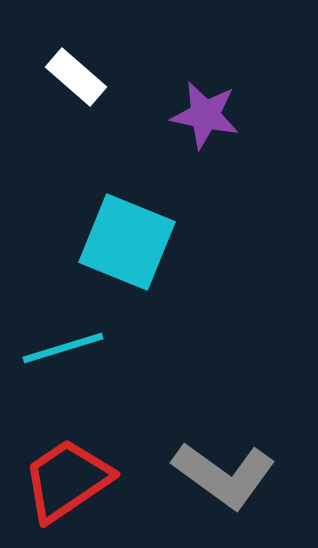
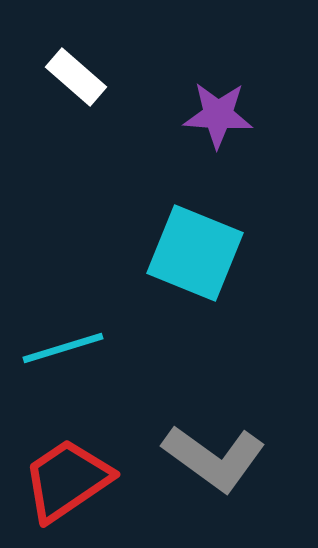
purple star: moved 13 px right; rotated 8 degrees counterclockwise
cyan square: moved 68 px right, 11 px down
gray L-shape: moved 10 px left, 17 px up
